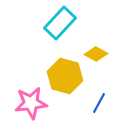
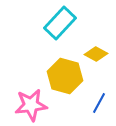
pink star: moved 2 px down
